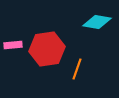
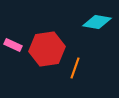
pink rectangle: rotated 30 degrees clockwise
orange line: moved 2 px left, 1 px up
